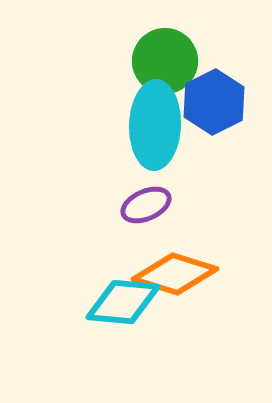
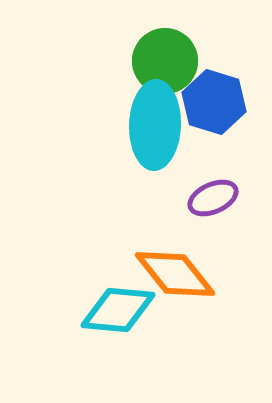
blue hexagon: rotated 16 degrees counterclockwise
purple ellipse: moved 67 px right, 7 px up
orange diamond: rotated 34 degrees clockwise
cyan diamond: moved 5 px left, 8 px down
